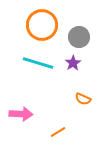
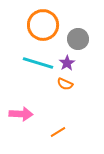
orange circle: moved 1 px right
gray circle: moved 1 px left, 2 px down
purple star: moved 6 px left
orange semicircle: moved 18 px left, 15 px up
